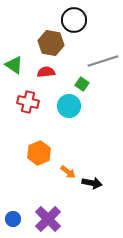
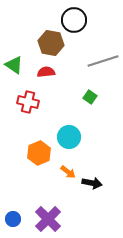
green square: moved 8 px right, 13 px down
cyan circle: moved 31 px down
